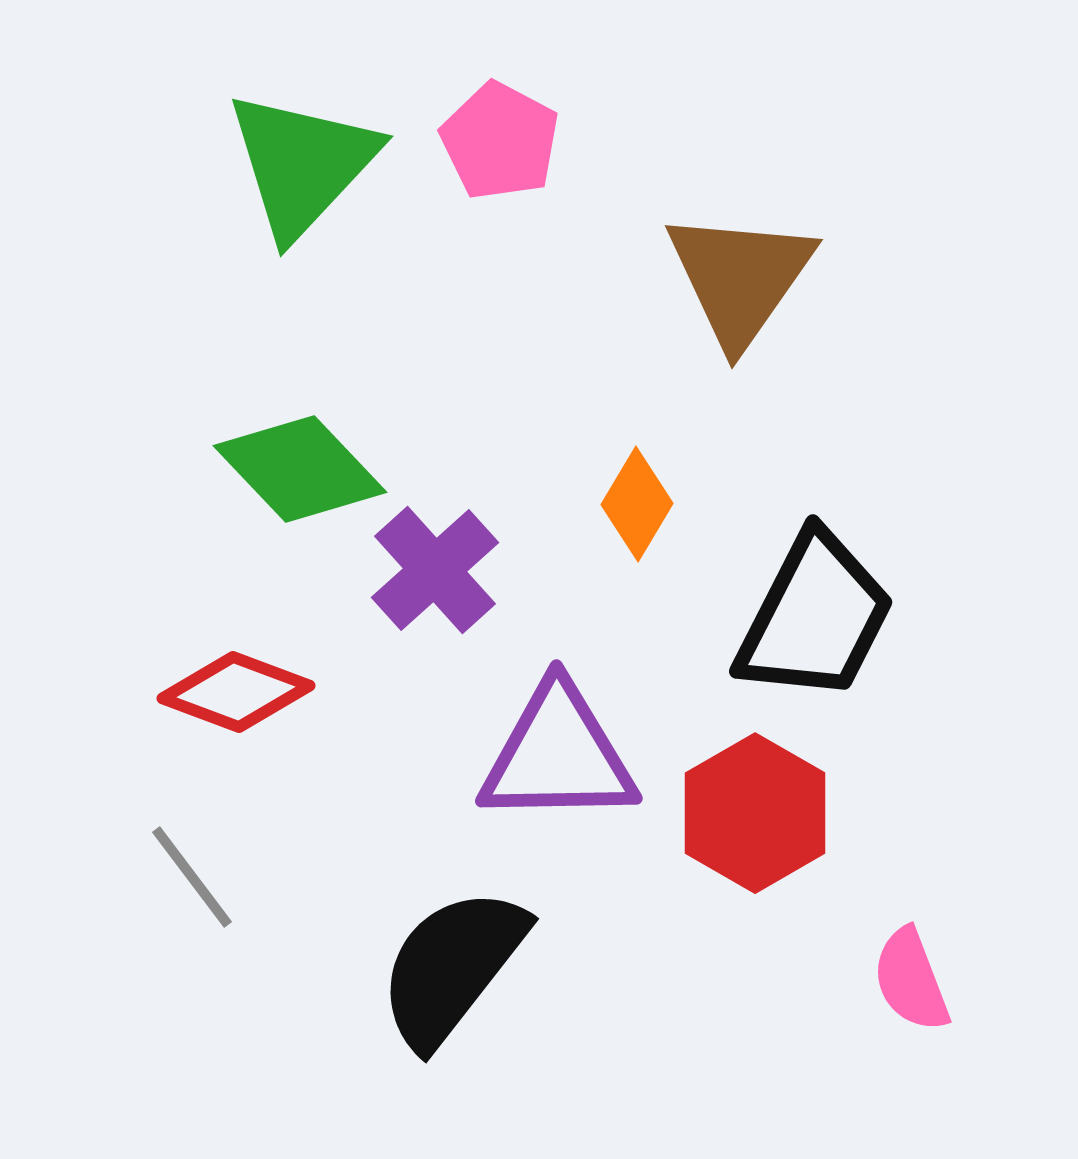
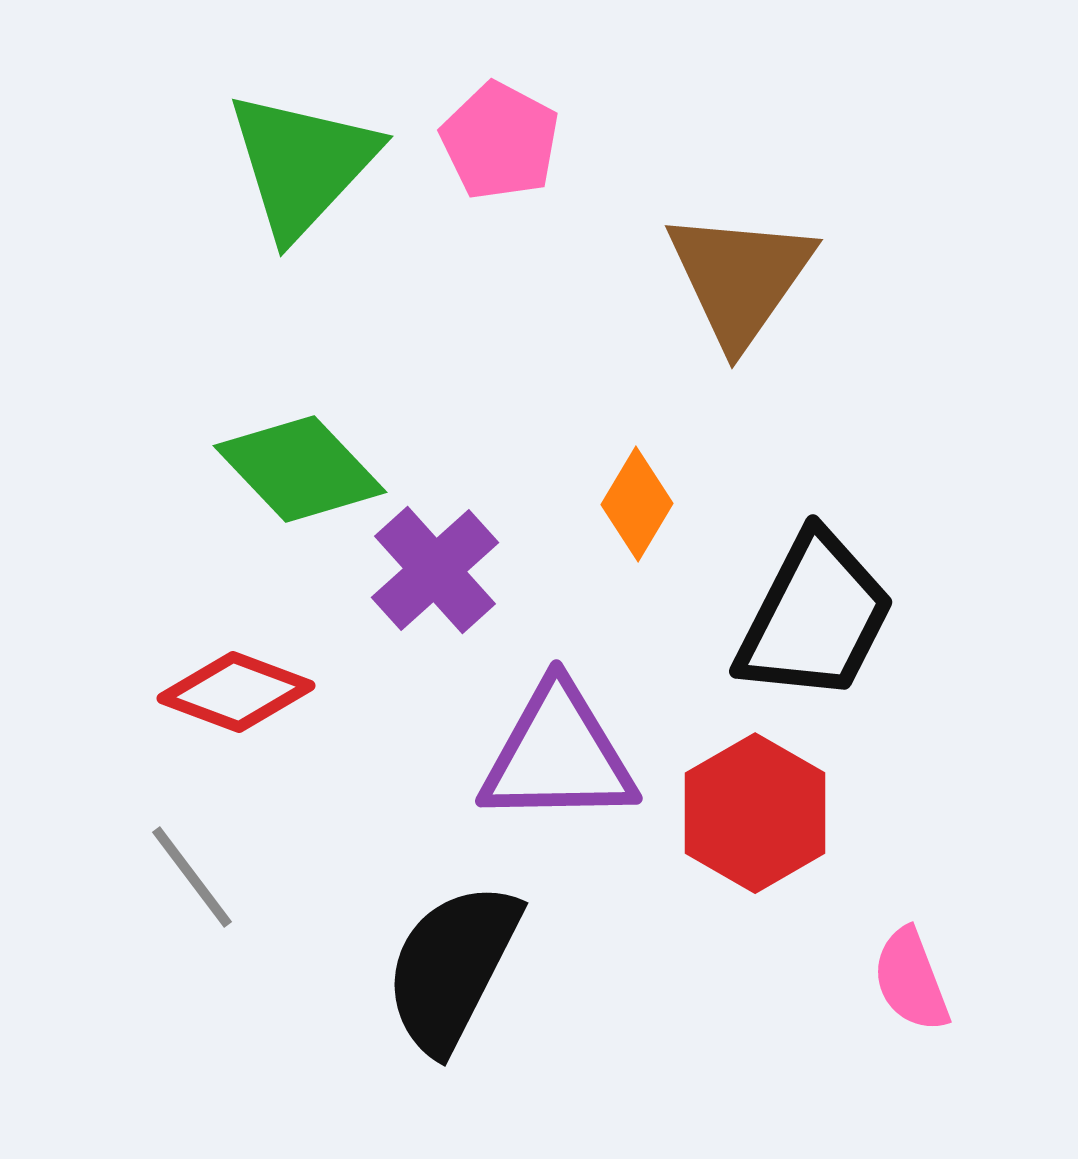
black semicircle: rotated 11 degrees counterclockwise
